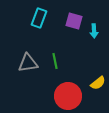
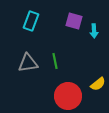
cyan rectangle: moved 8 px left, 3 px down
yellow semicircle: moved 1 px down
